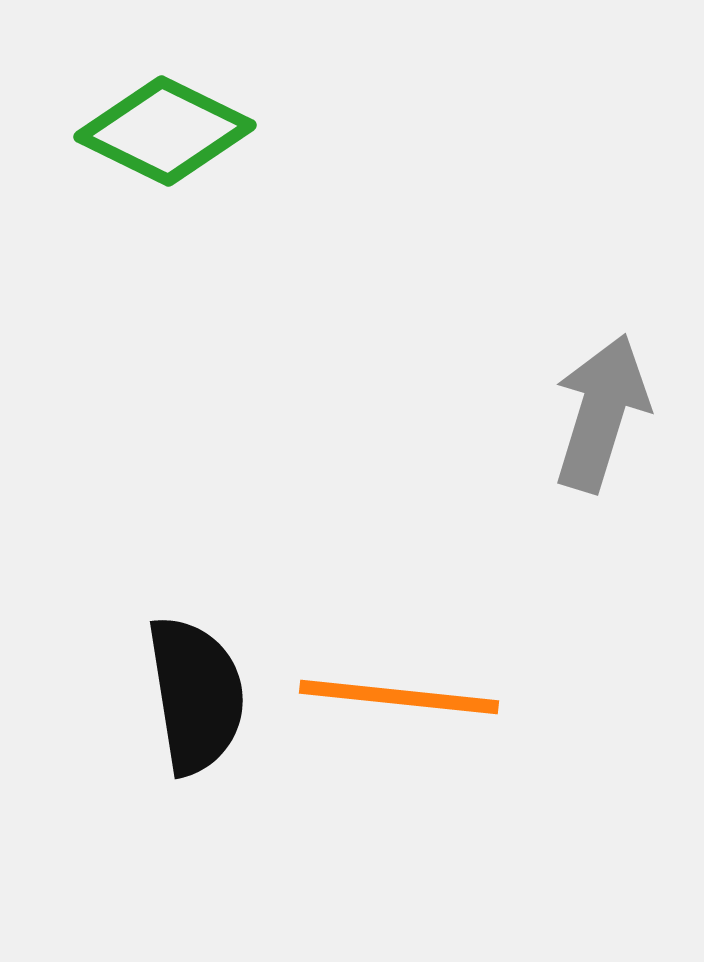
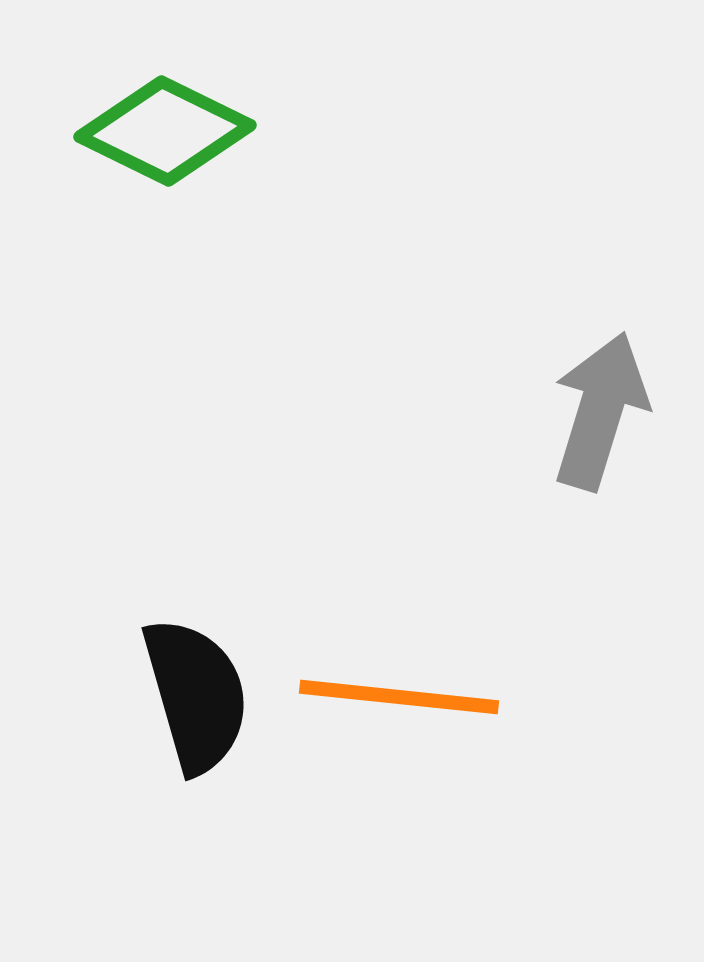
gray arrow: moved 1 px left, 2 px up
black semicircle: rotated 7 degrees counterclockwise
